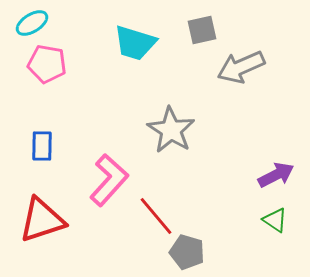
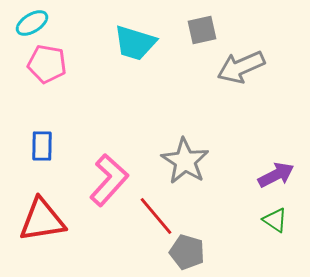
gray star: moved 14 px right, 31 px down
red triangle: rotated 9 degrees clockwise
